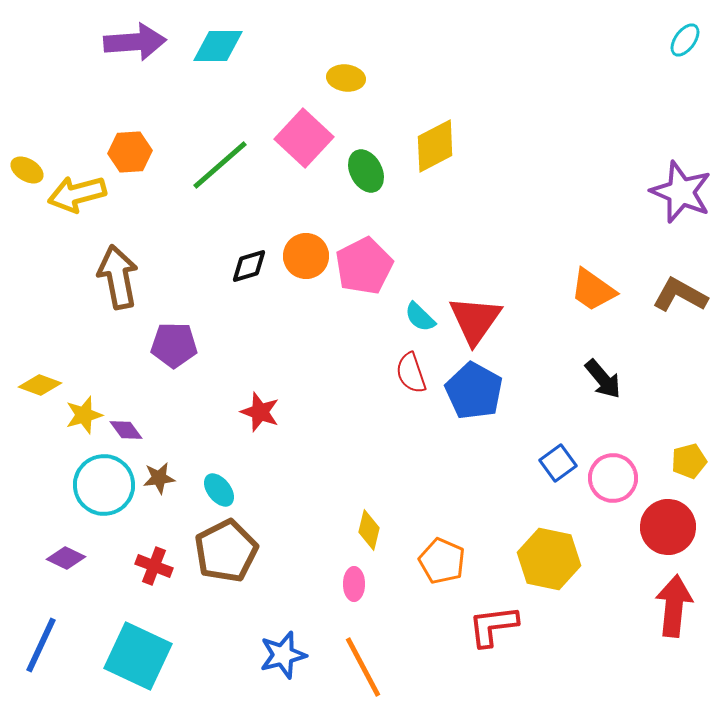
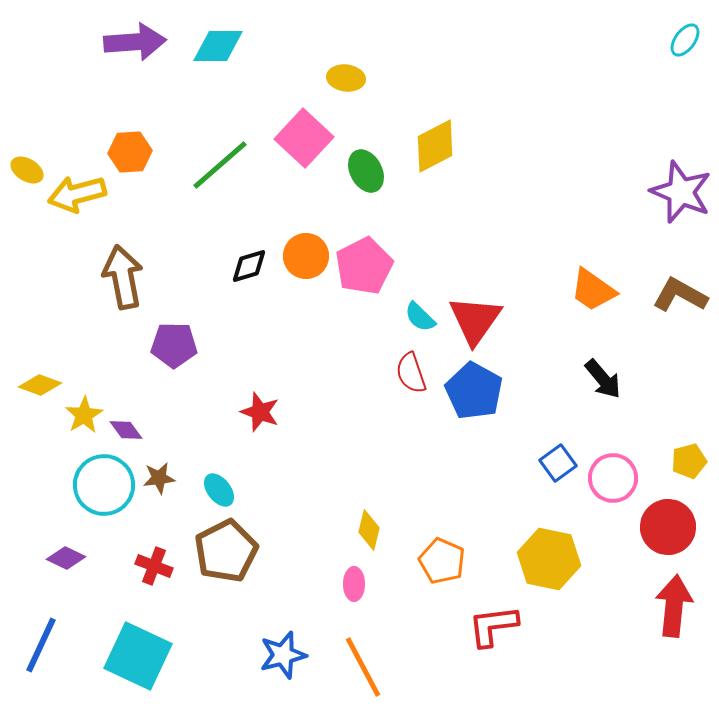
brown arrow at (118, 277): moved 5 px right
yellow star at (84, 415): rotated 15 degrees counterclockwise
